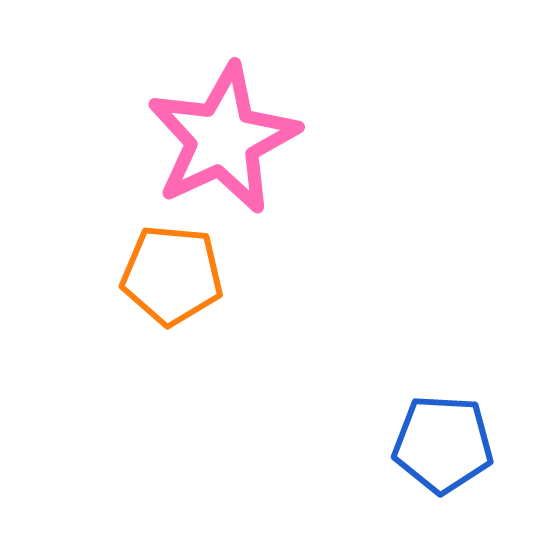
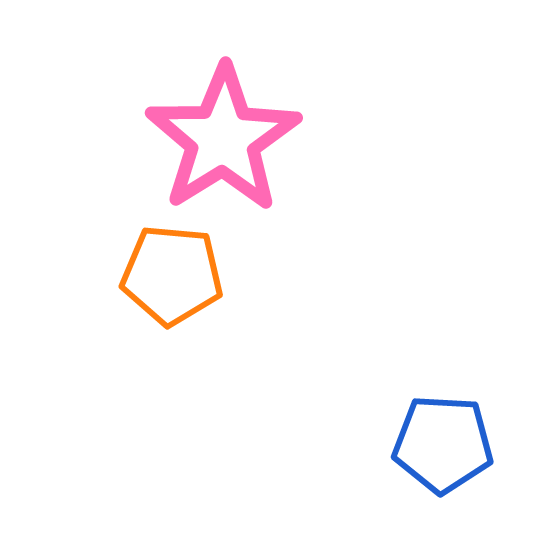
pink star: rotated 7 degrees counterclockwise
